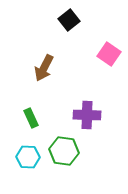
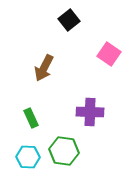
purple cross: moved 3 px right, 3 px up
